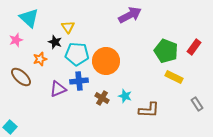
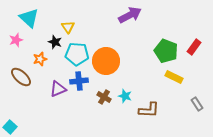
brown cross: moved 2 px right, 1 px up
